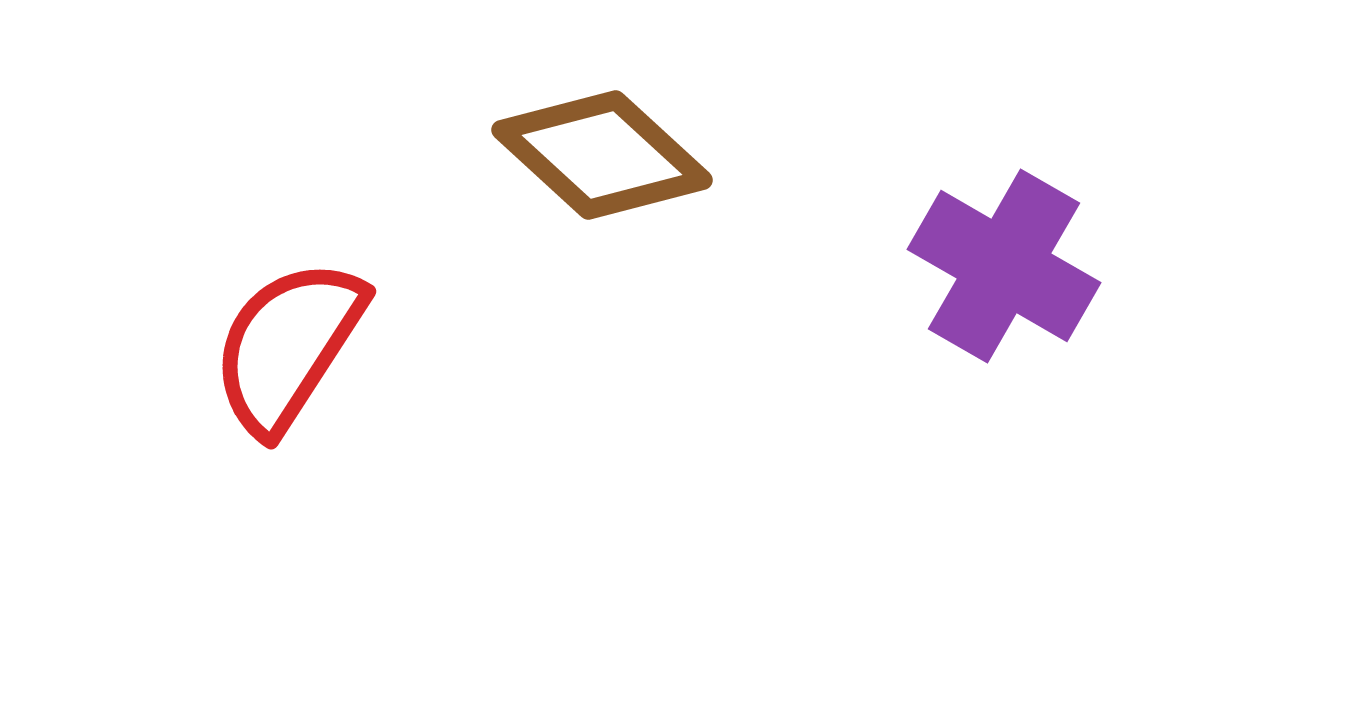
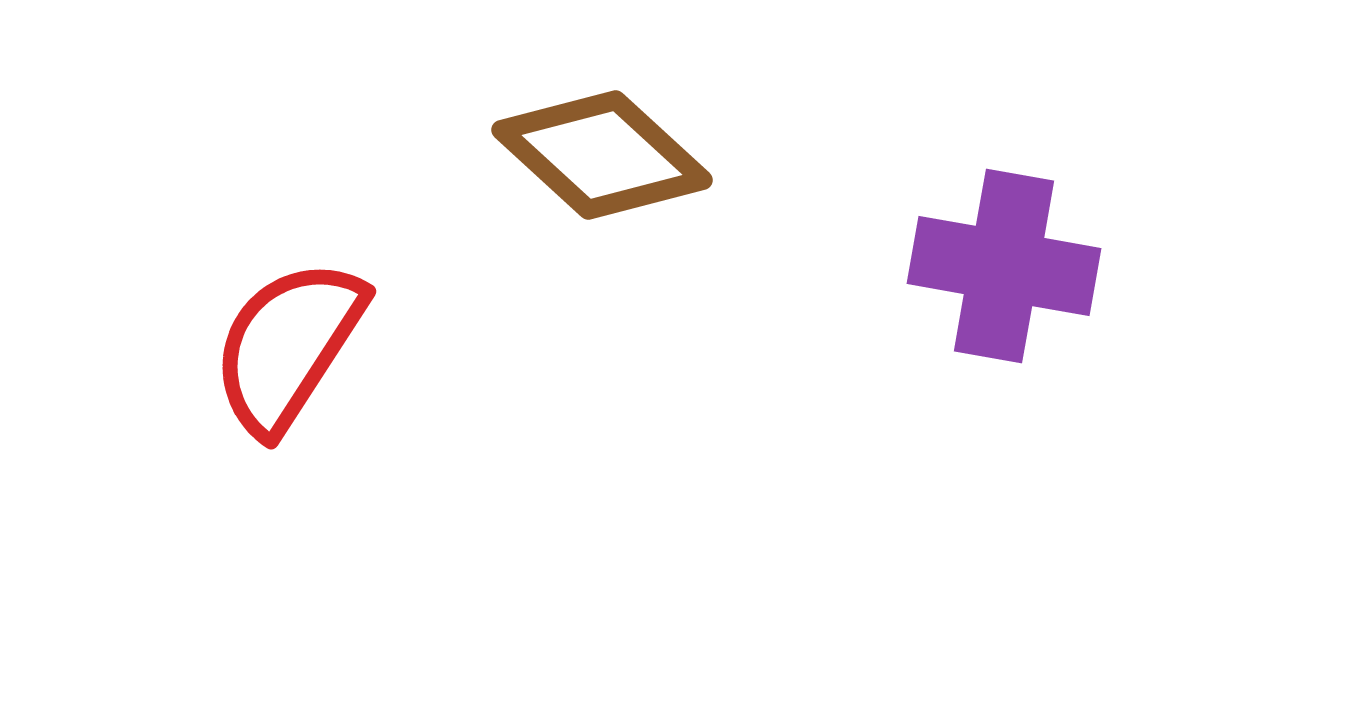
purple cross: rotated 20 degrees counterclockwise
